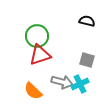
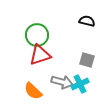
green circle: moved 1 px up
